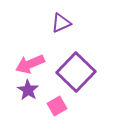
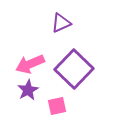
purple square: moved 2 px left, 3 px up
purple star: rotated 10 degrees clockwise
pink square: rotated 18 degrees clockwise
